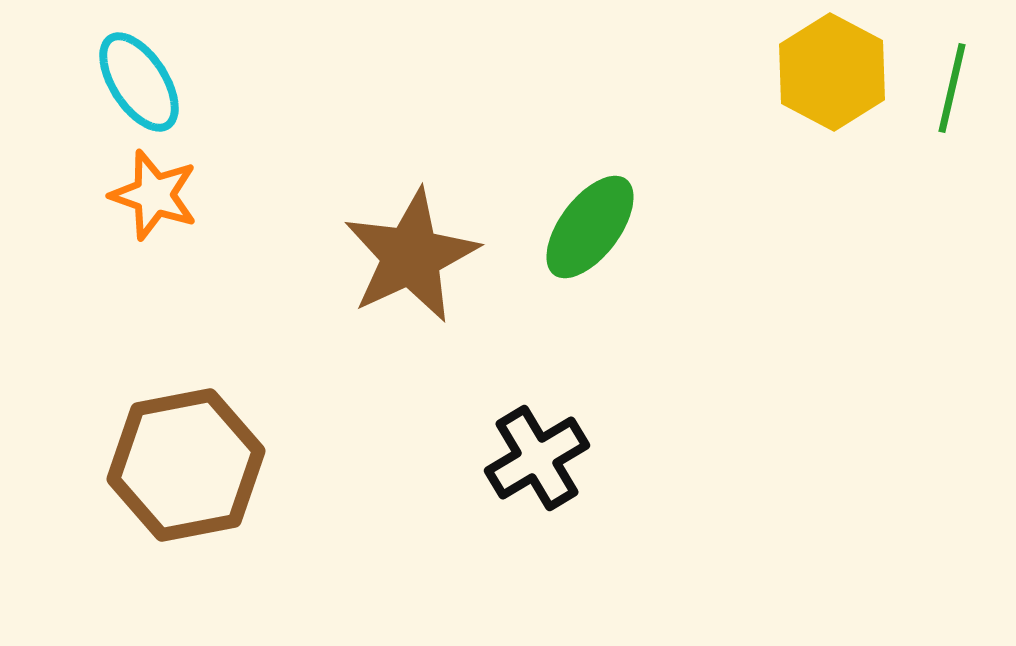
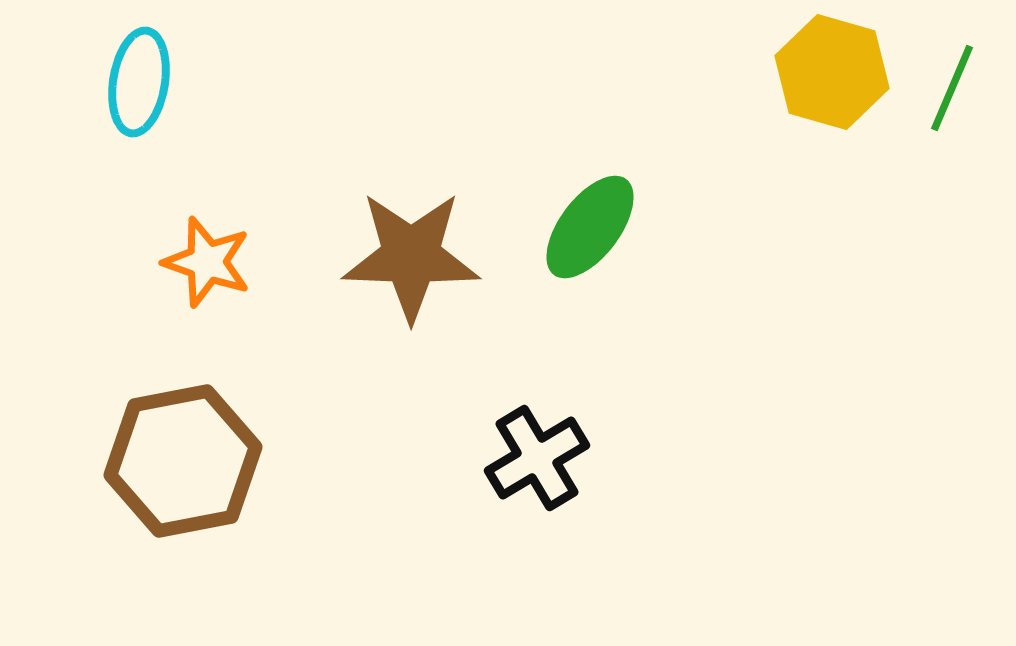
yellow hexagon: rotated 12 degrees counterclockwise
cyan ellipse: rotated 42 degrees clockwise
green line: rotated 10 degrees clockwise
orange star: moved 53 px right, 67 px down
brown star: rotated 27 degrees clockwise
brown hexagon: moved 3 px left, 4 px up
